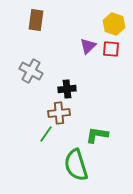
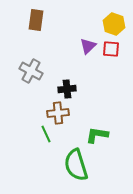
brown cross: moved 1 px left
green line: rotated 60 degrees counterclockwise
